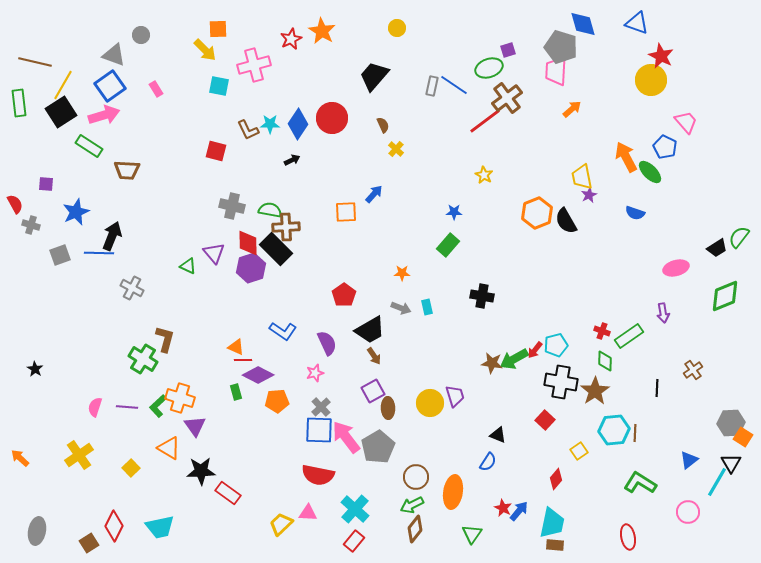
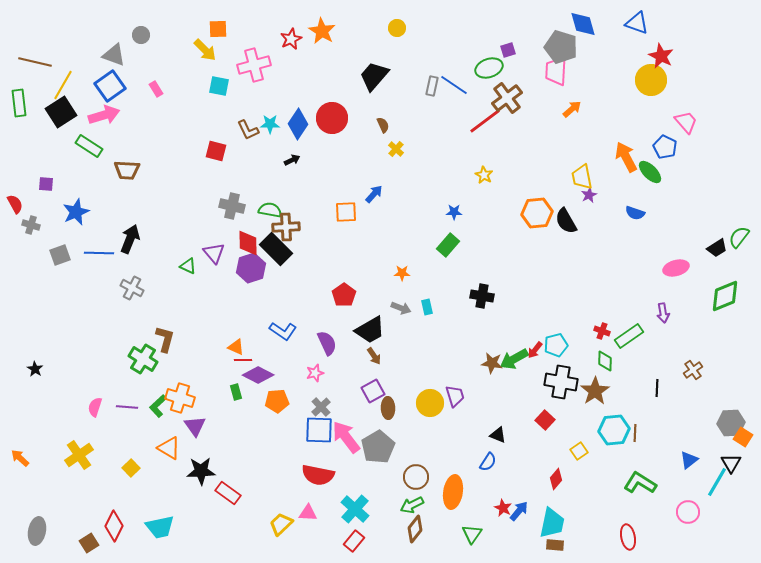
orange hexagon at (537, 213): rotated 16 degrees clockwise
black arrow at (112, 236): moved 18 px right, 3 px down
